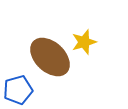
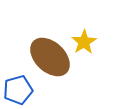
yellow star: rotated 15 degrees counterclockwise
